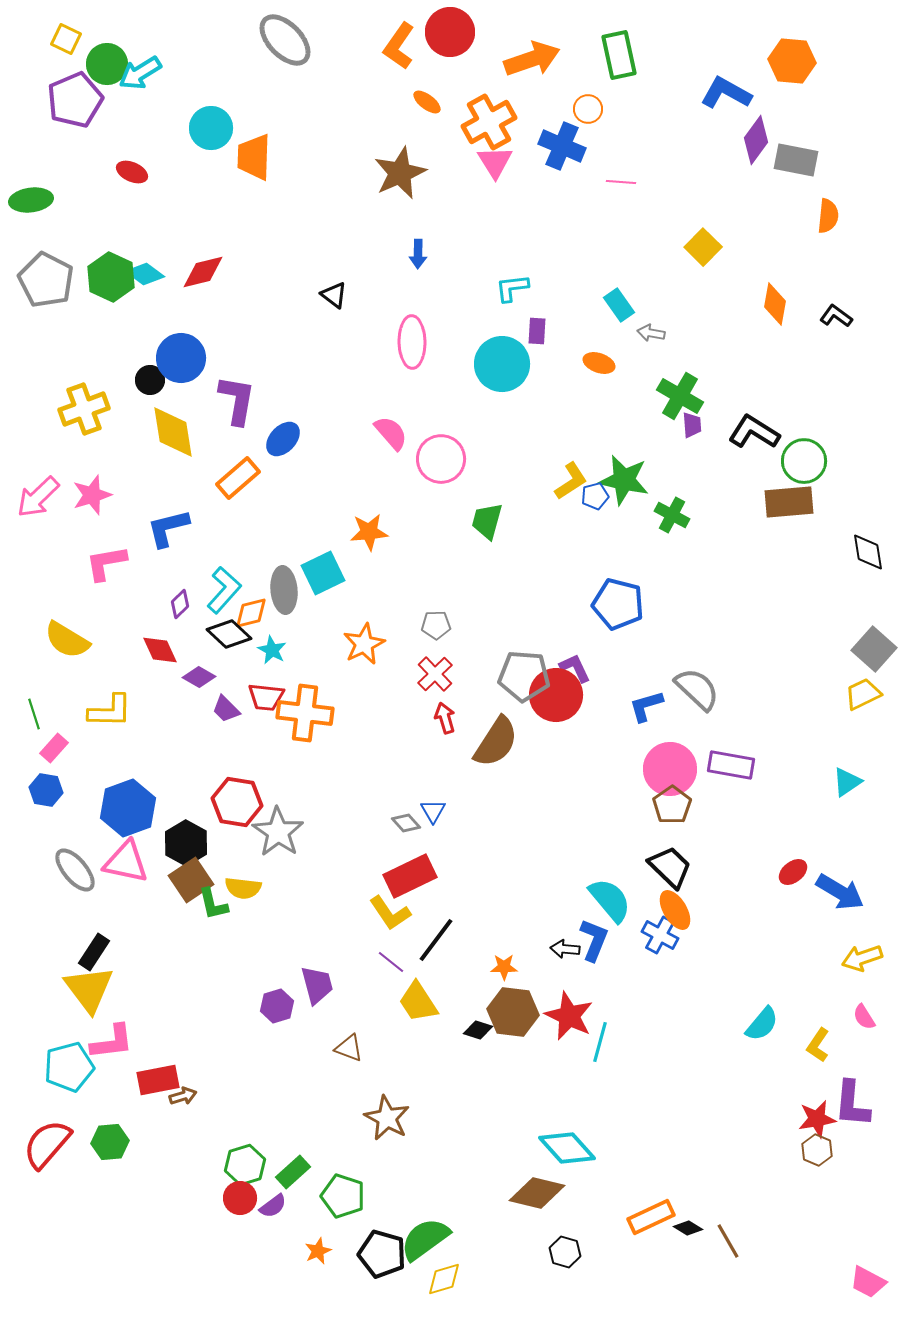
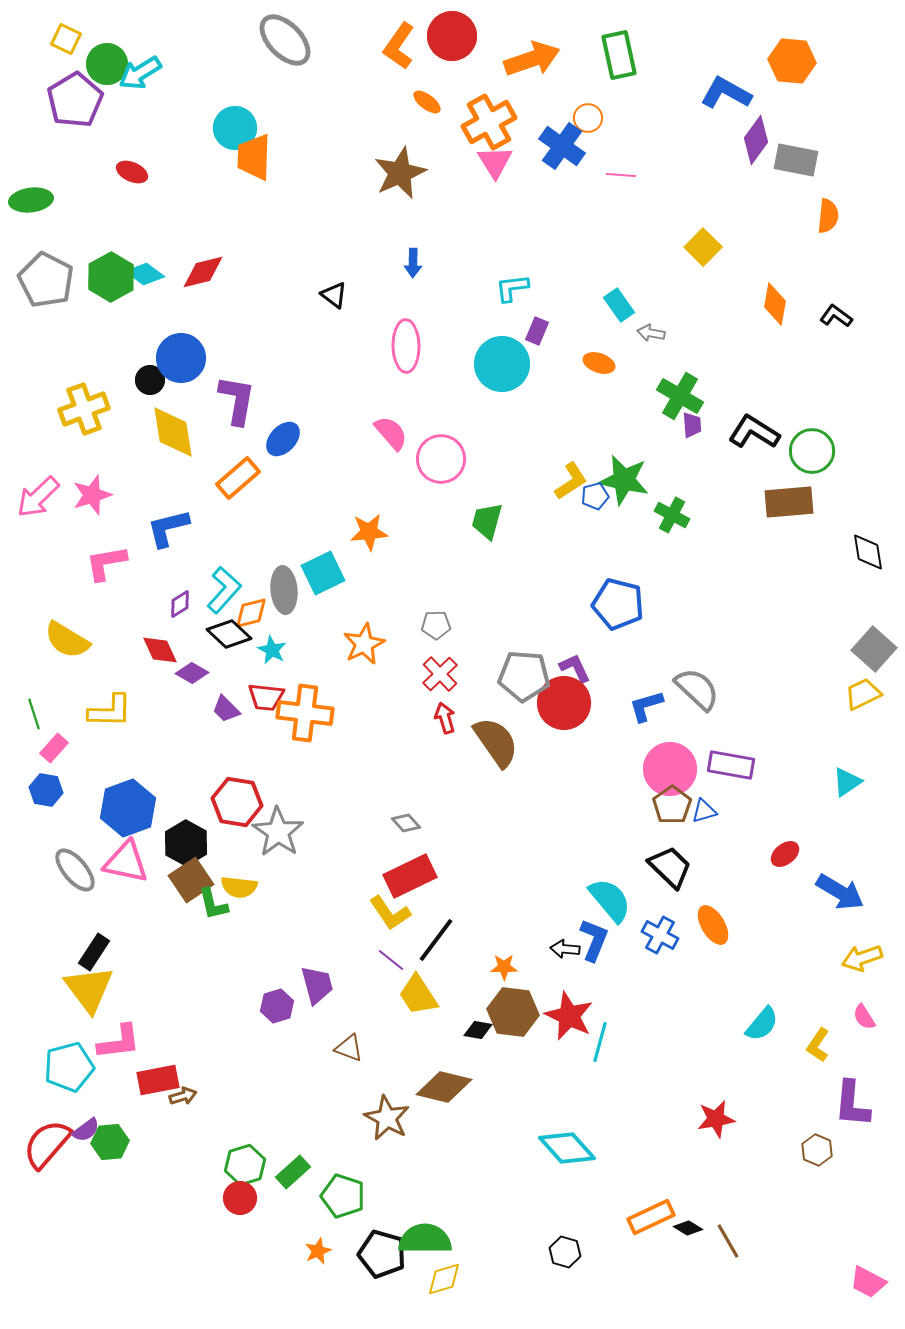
red circle at (450, 32): moved 2 px right, 4 px down
purple pentagon at (75, 100): rotated 8 degrees counterclockwise
orange circle at (588, 109): moved 9 px down
cyan circle at (211, 128): moved 24 px right
blue cross at (562, 146): rotated 12 degrees clockwise
pink line at (621, 182): moved 7 px up
blue arrow at (418, 254): moved 5 px left, 9 px down
green hexagon at (111, 277): rotated 6 degrees clockwise
purple rectangle at (537, 331): rotated 20 degrees clockwise
pink ellipse at (412, 342): moved 6 px left, 4 px down
green circle at (804, 461): moved 8 px right, 10 px up
purple diamond at (180, 604): rotated 12 degrees clockwise
red cross at (435, 674): moved 5 px right
purple diamond at (199, 677): moved 7 px left, 4 px up
red circle at (556, 695): moved 8 px right, 8 px down
brown semicircle at (496, 742): rotated 68 degrees counterclockwise
blue triangle at (433, 811): moved 271 px right; rotated 44 degrees clockwise
red ellipse at (793, 872): moved 8 px left, 18 px up
yellow semicircle at (243, 888): moved 4 px left, 1 px up
orange ellipse at (675, 910): moved 38 px right, 15 px down
purple line at (391, 962): moved 2 px up
yellow trapezoid at (418, 1002): moved 7 px up
black diamond at (478, 1030): rotated 8 degrees counterclockwise
pink L-shape at (112, 1042): moved 7 px right
red star at (817, 1119): moved 101 px left
brown diamond at (537, 1193): moved 93 px left, 106 px up
purple semicircle at (273, 1206): moved 187 px left, 76 px up
green semicircle at (425, 1239): rotated 36 degrees clockwise
